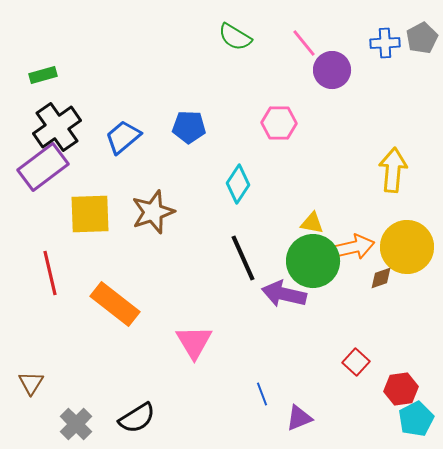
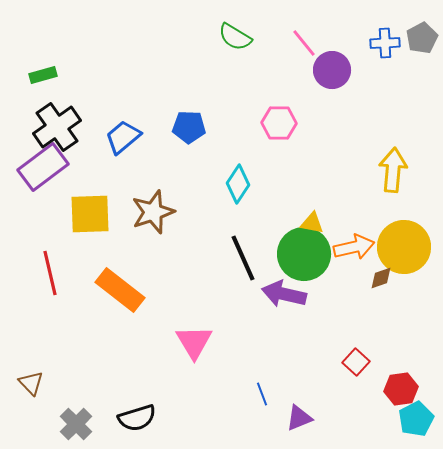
yellow circle: moved 3 px left
green circle: moved 9 px left, 7 px up
orange rectangle: moved 5 px right, 14 px up
brown triangle: rotated 16 degrees counterclockwise
black semicircle: rotated 15 degrees clockwise
